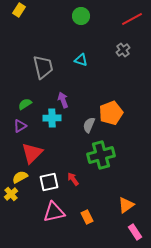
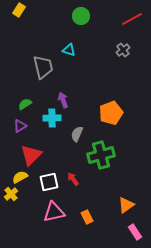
cyan triangle: moved 12 px left, 10 px up
gray semicircle: moved 12 px left, 9 px down
red triangle: moved 1 px left, 2 px down
